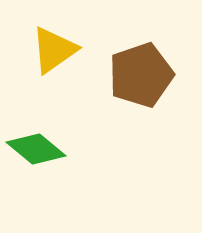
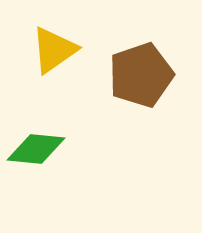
green diamond: rotated 34 degrees counterclockwise
